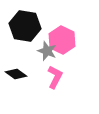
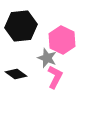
black hexagon: moved 4 px left; rotated 16 degrees counterclockwise
gray star: moved 7 px down
